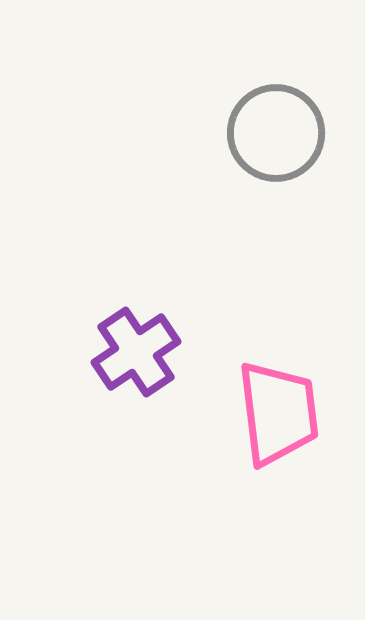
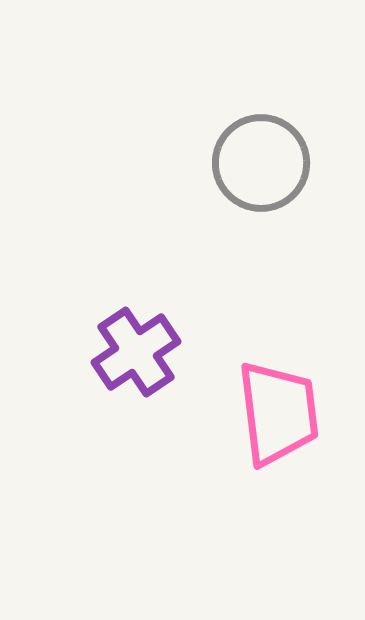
gray circle: moved 15 px left, 30 px down
